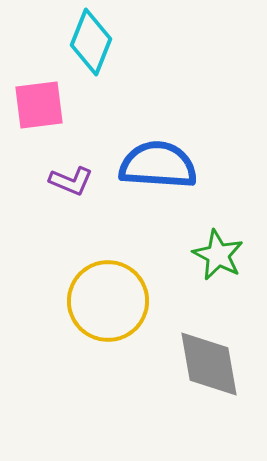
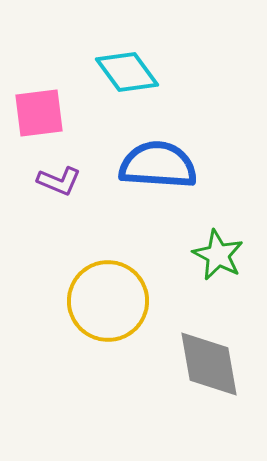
cyan diamond: moved 36 px right, 30 px down; rotated 58 degrees counterclockwise
pink square: moved 8 px down
purple L-shape: moved 12 px left
